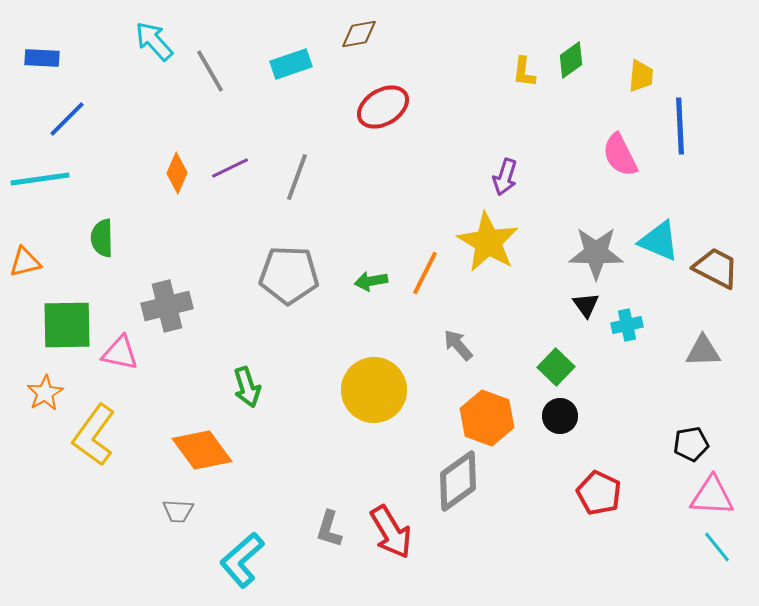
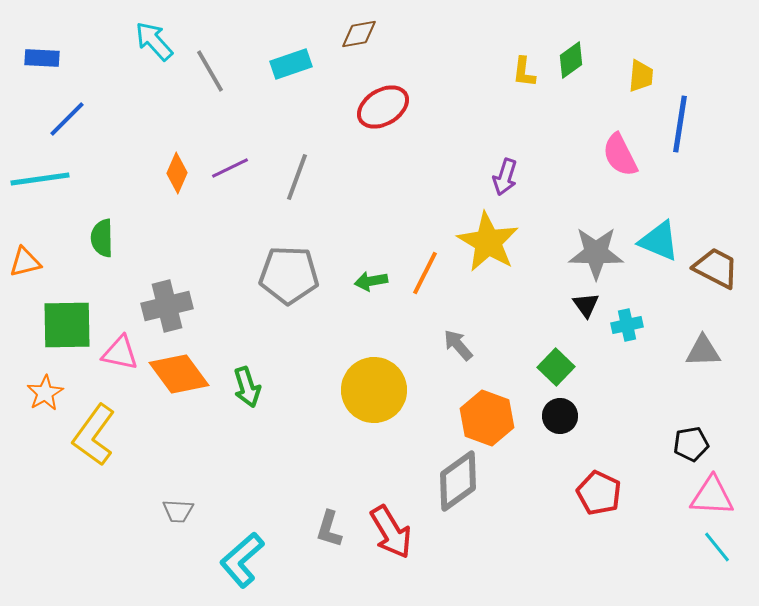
blue line at (680, 126): moved 2 px up; rotated 12 degrees clockwise
orange diamond at (202, 450): moved 23 px left, 76 px up
